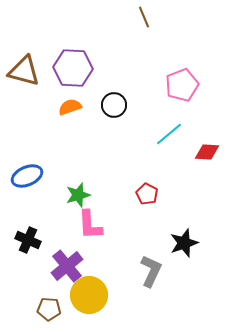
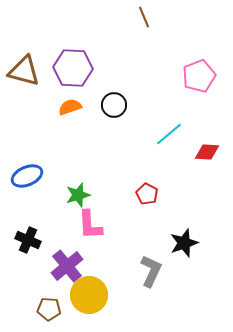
pink pentagon: moved 17 px right, 9 px up
